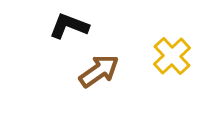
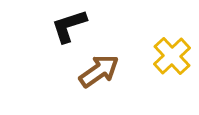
black L-shape: rotated 39 degrees counterclockwise
